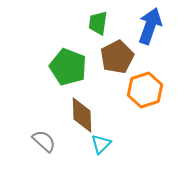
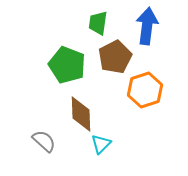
blue arrow: moved 3 px left; rotated 12 degrees counterclockwise
brown pentagon: moved 2 px left
green pentagon: moved 1 px left, 2 px up
brown diamond: moved 1 px left, 1 px up
